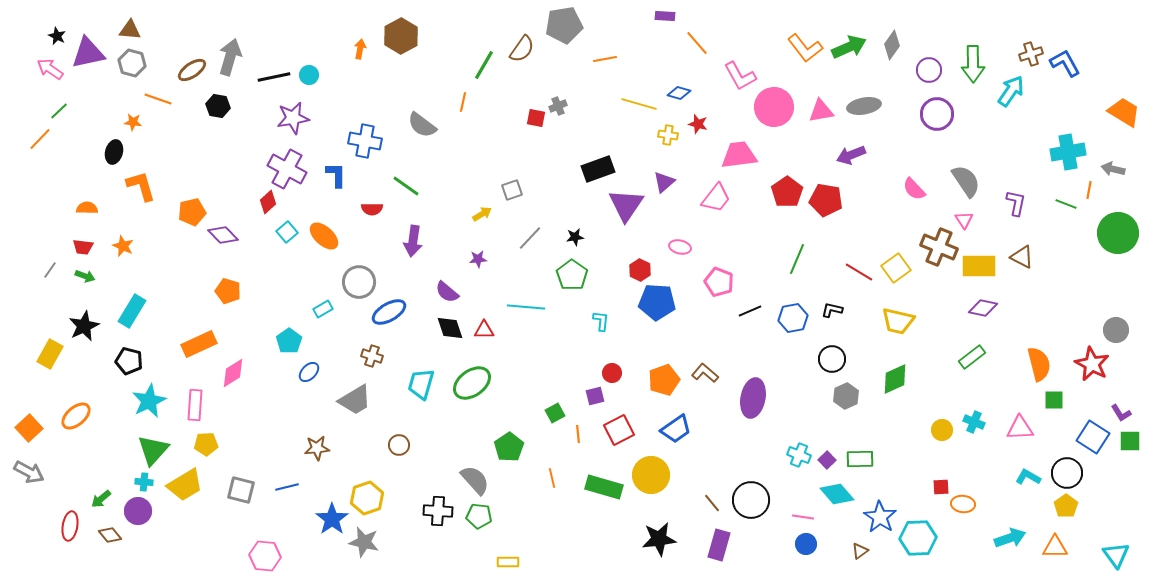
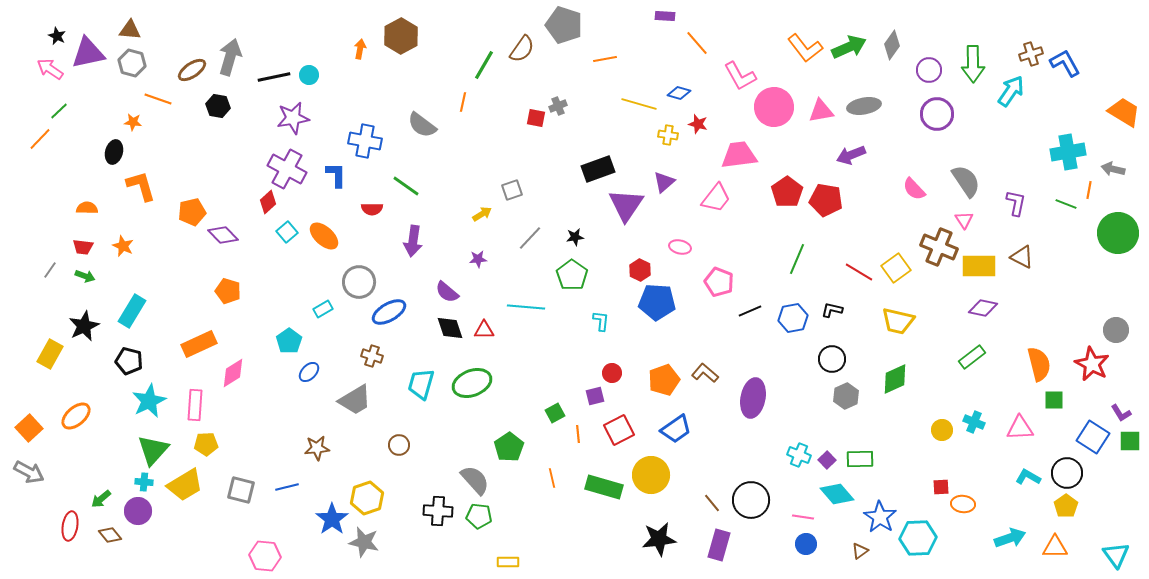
gray pentagon at (564, 25): rotated 27 degrees clockwise
green ellipse at (472, 383): rotated 15 degrees clockwise
